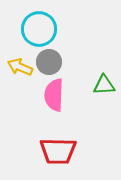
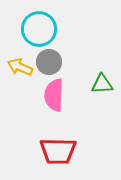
green triangle: moved 2 px left, 1 px up
